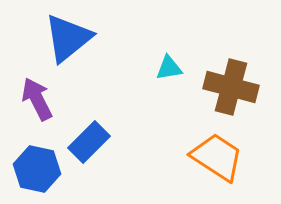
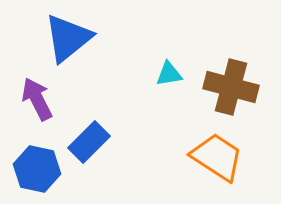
cyan triangle: moved 6 px down
